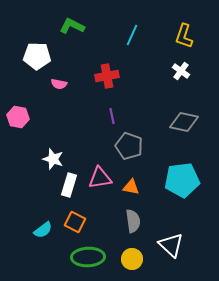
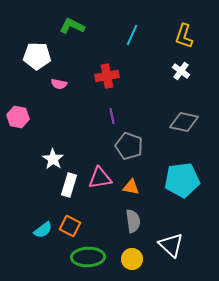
white star: rotated 15 degrees clockwise
orange square: moved 5 px left, 4 px down
